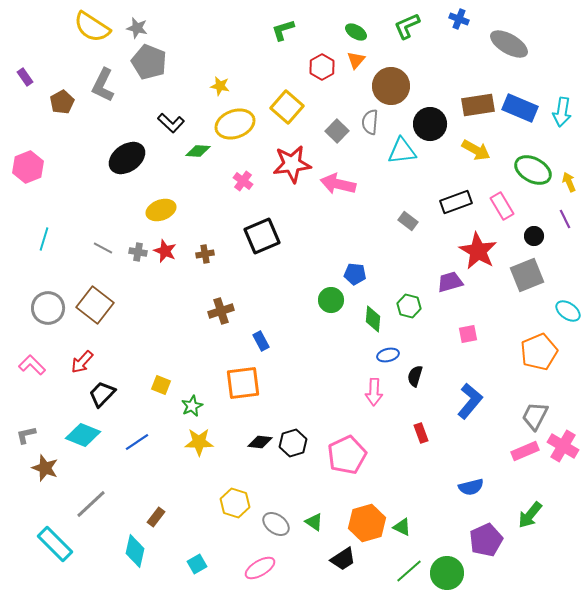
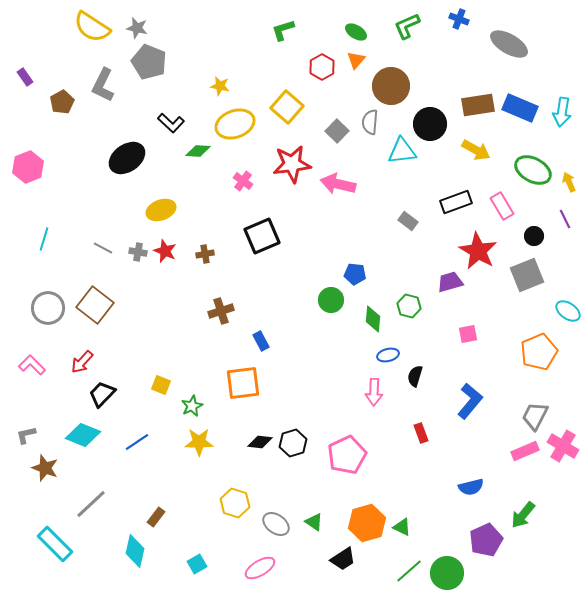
green arrow at (530, 515): moved 7 px left
